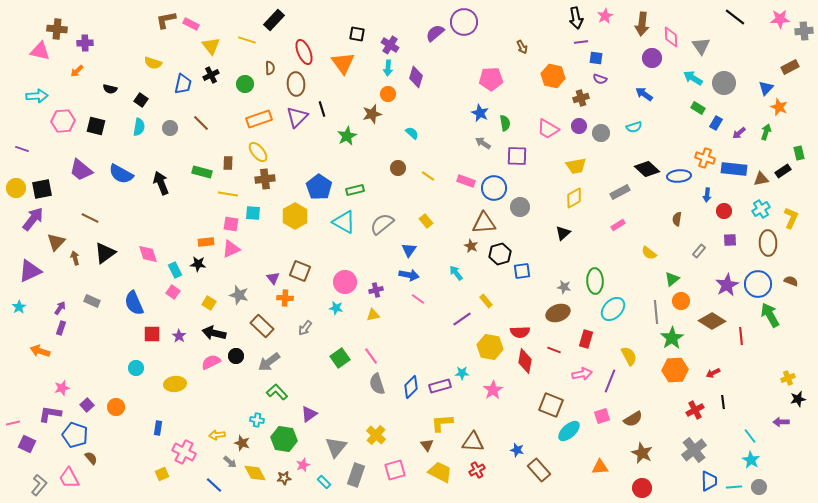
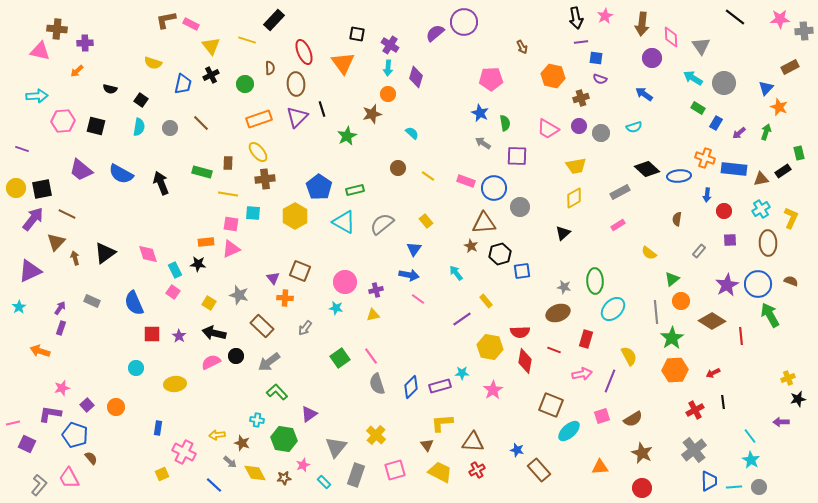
brown line at (90, 218): moved 23 px left, 4 px up
blue triangle at (409, 250): moved 5 px right, 1 px up
